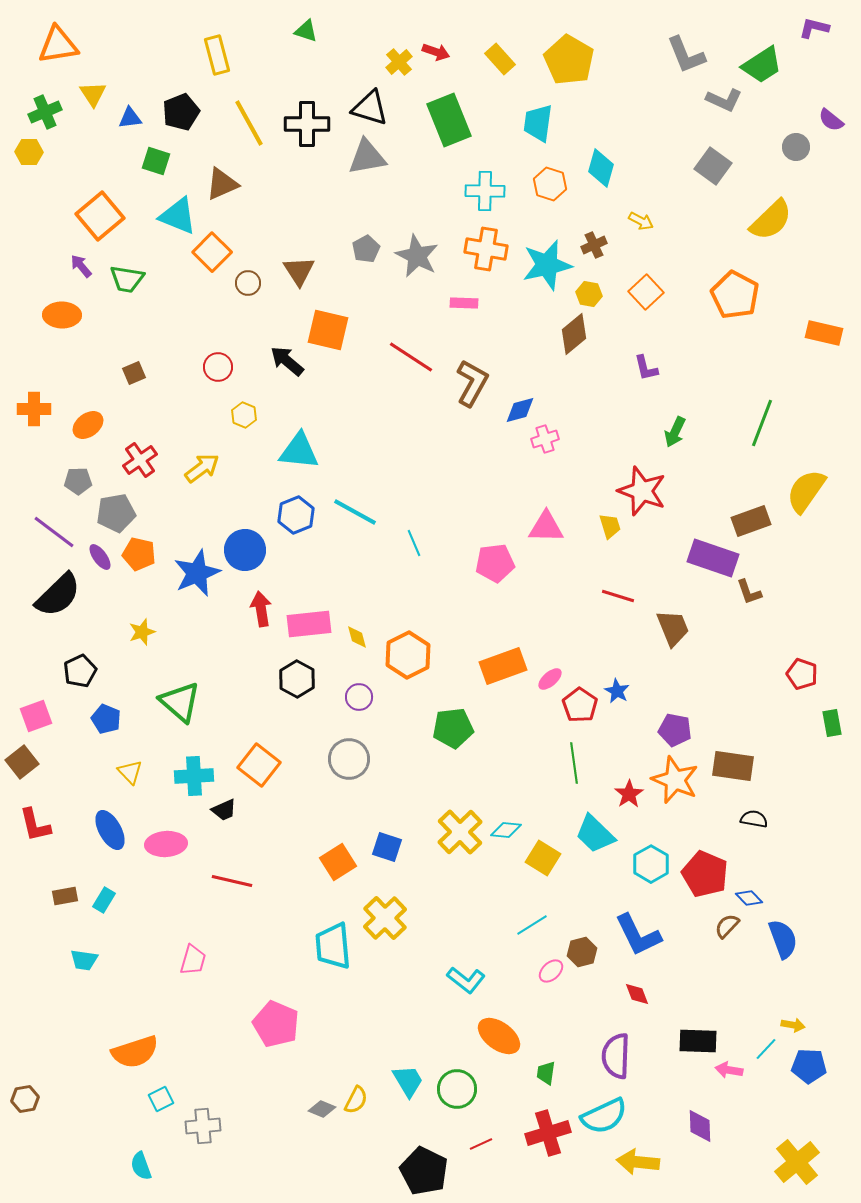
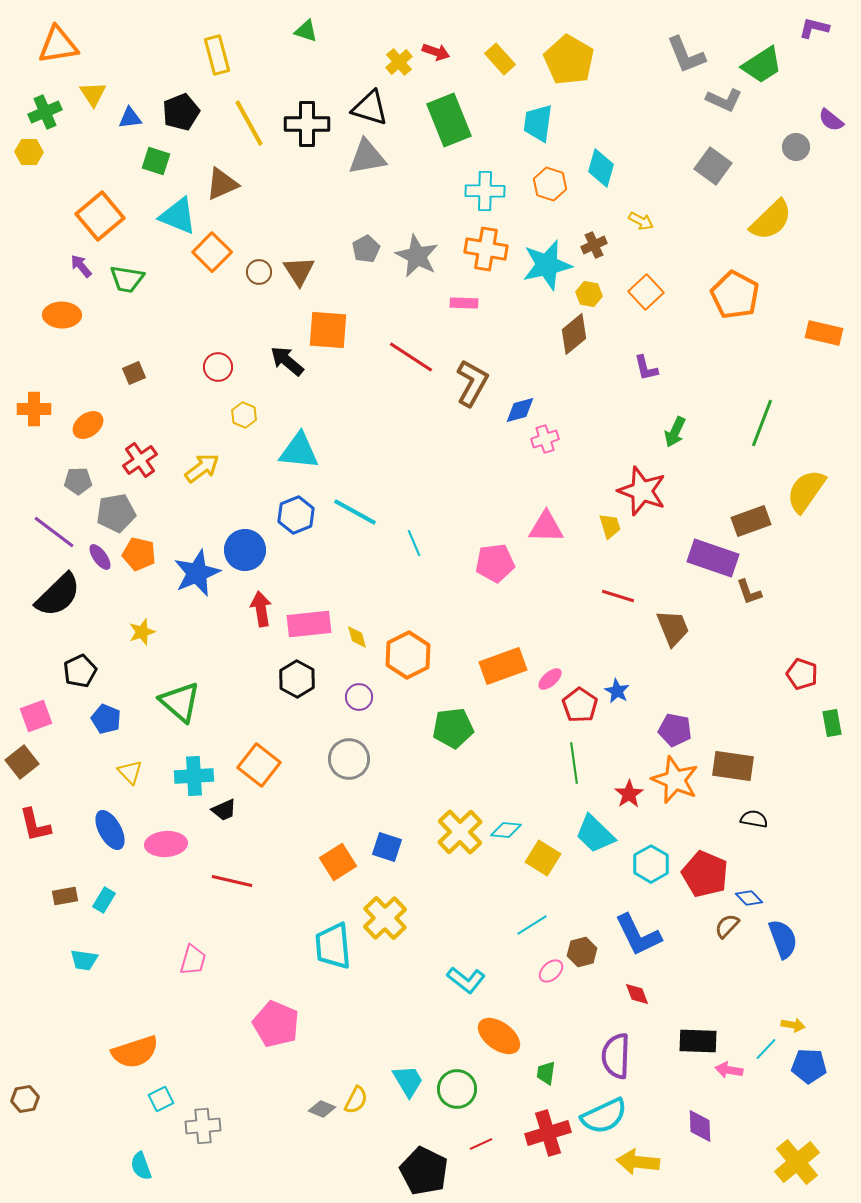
brown circle at (248, 283): moved 11 px right, 11 px up
orange square at (328, 330): rotated 9 degrees counterclockwise
